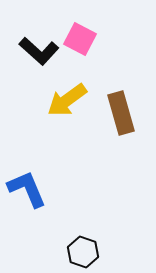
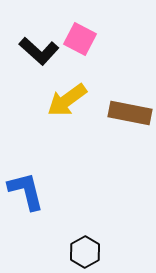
brown rectangle: moved 9 px right; rotated 63 degrees counterclockwise
blue L-shape: moved 1 px left, 2 px down; rotated 9 degrees clockwise
black hexagon: moved 2 px right; rotated 12 degrees clockwise
